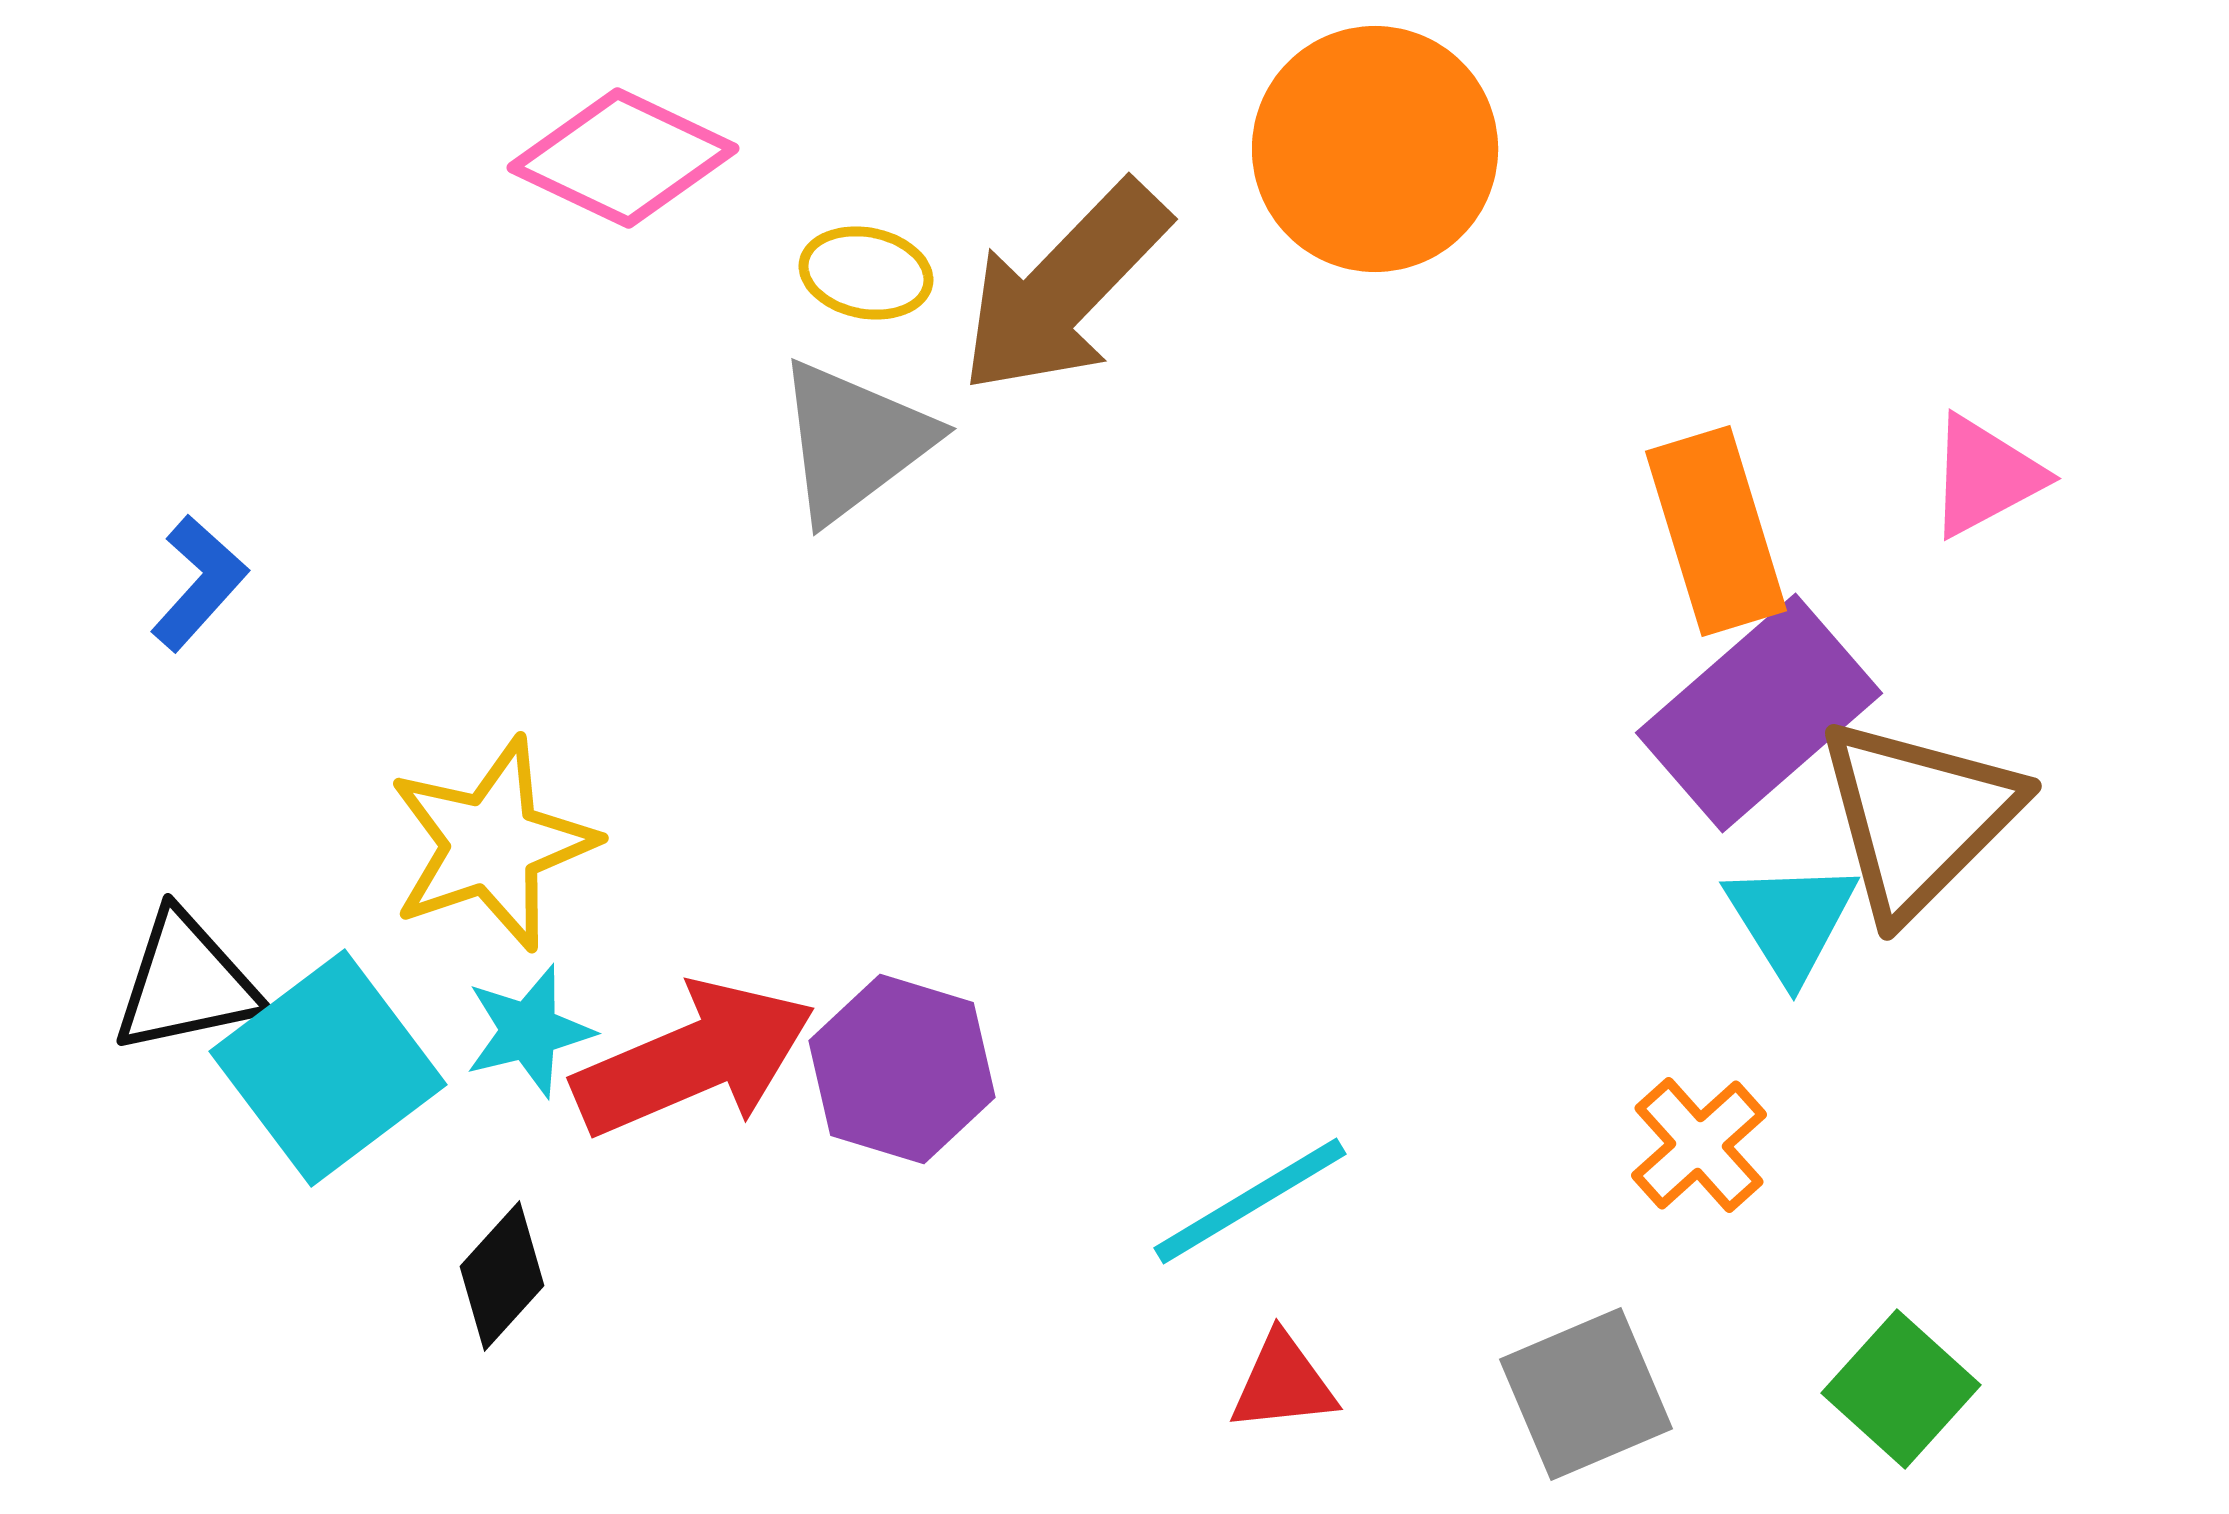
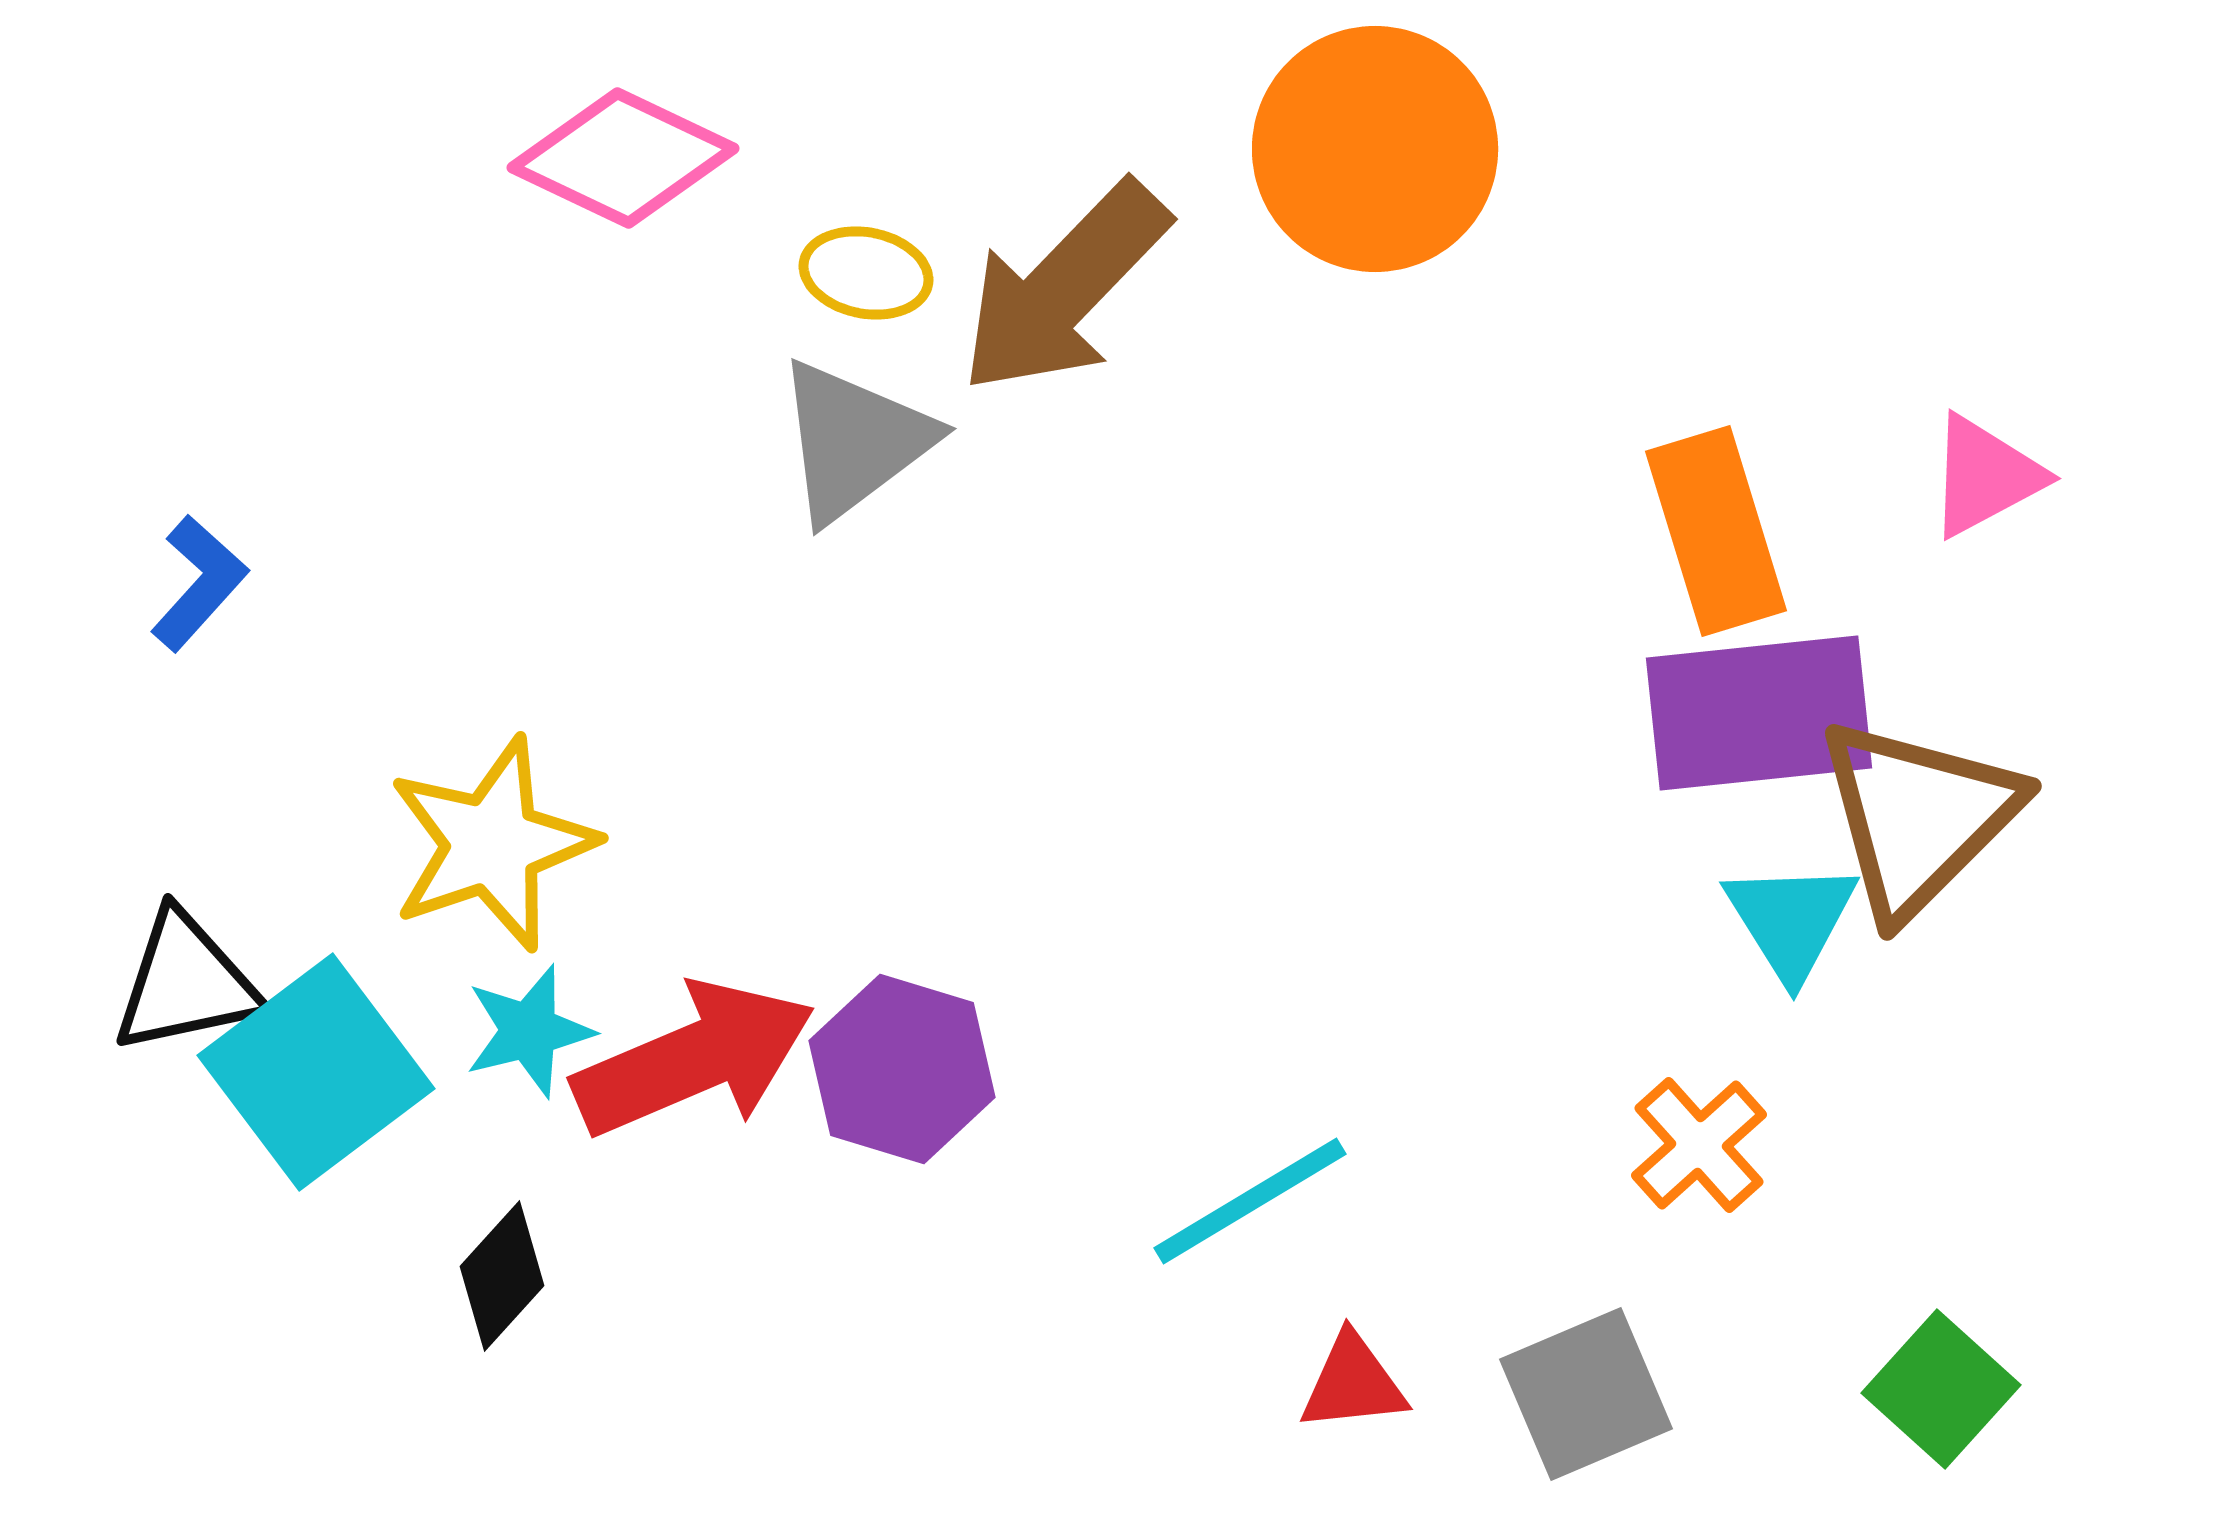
purple rectangle: rotated 35 degrees clockwise
cyan square: moved 12 px left, 4 px down
red triangle: moved 70 px right
green square: moved 40 px right
